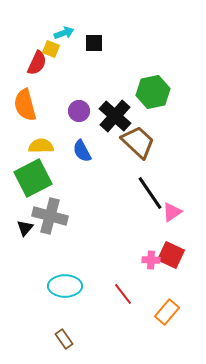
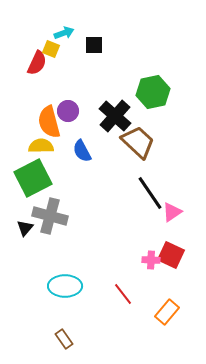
black square: moved 2 px down
orange semicircle: moved 24 px right, 17 px down
purple circle: moved 11 px left
